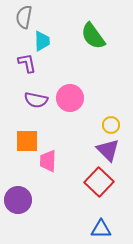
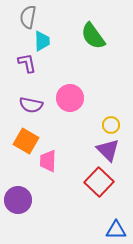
gray semicircle: moved 4 px right
purple semicircle: moved 5 px left, 5 px down
orange square: moved 1 px left; rotated 30 degrees clockwise
blue triangle: moved 15 px right, 1 px down
